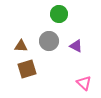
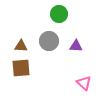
purple triangle: rotated 24 degrees counterclockwise
brown square: moved 6 px left, 1 px up; rotated 12 degrees clockwise
